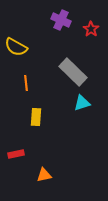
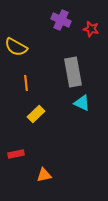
red star: rotated 21 degrees counterclockwise
gray rectangle: rotated 36 degrees clockwise
cyan triangle: rotated 42 degrees clockwise
yellow rectangle: moved 3 px up; rotated 42 degrees clockwise
